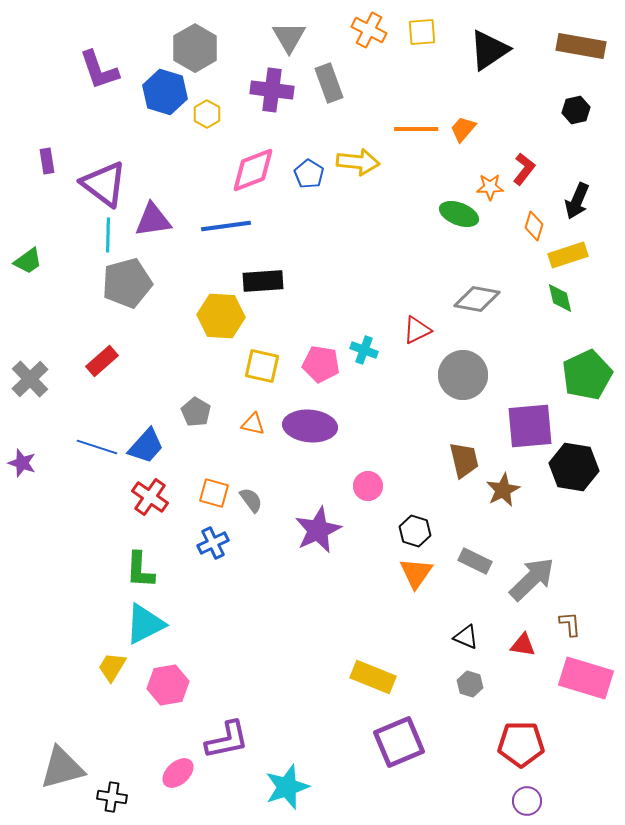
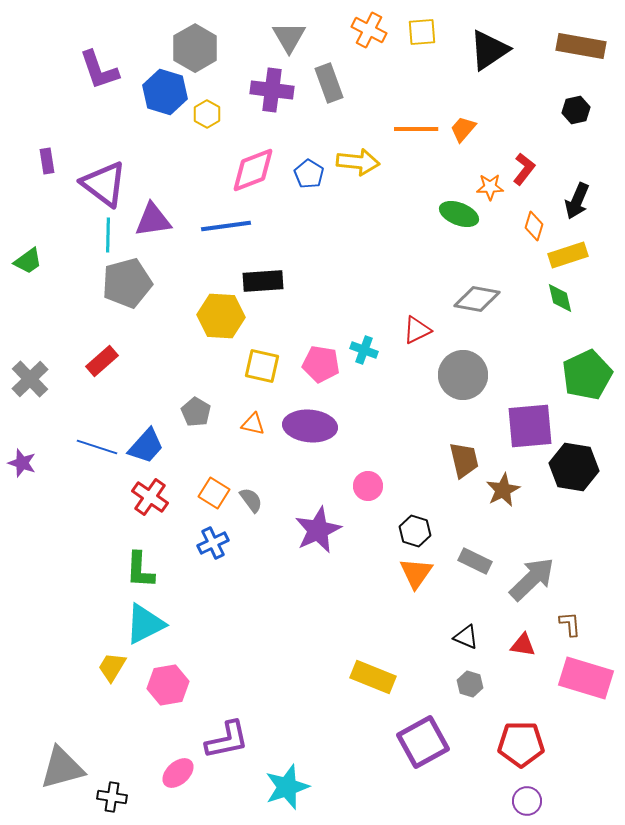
orange square at (214, 493): rotated 16 degrees clockwise
purple square at (399, 742): moved 24 px right; rotated 6 degrees counterclockwise
